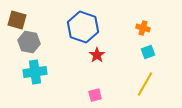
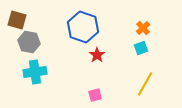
orange cross: rotated 32 degrees clockwise
cyan square: moved 7 px left, 4 px up
